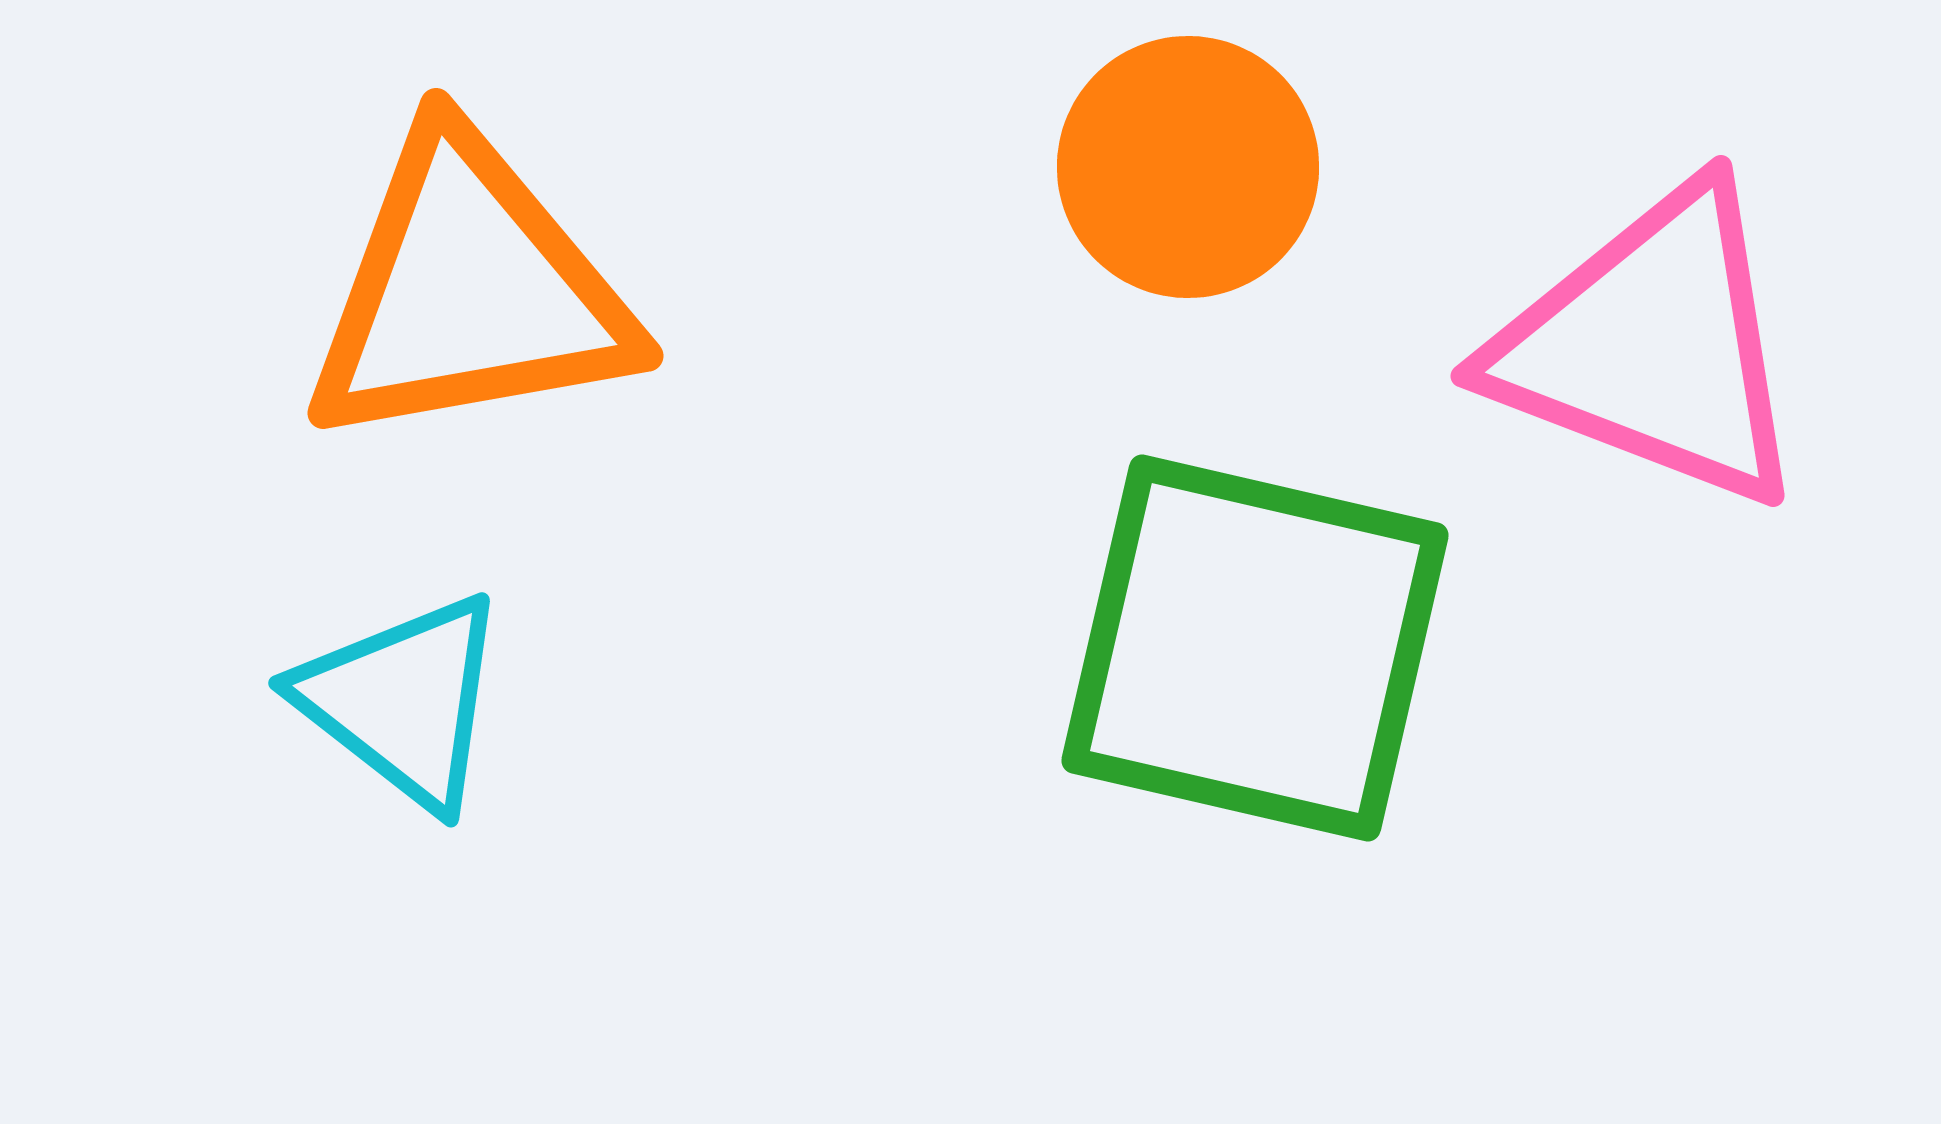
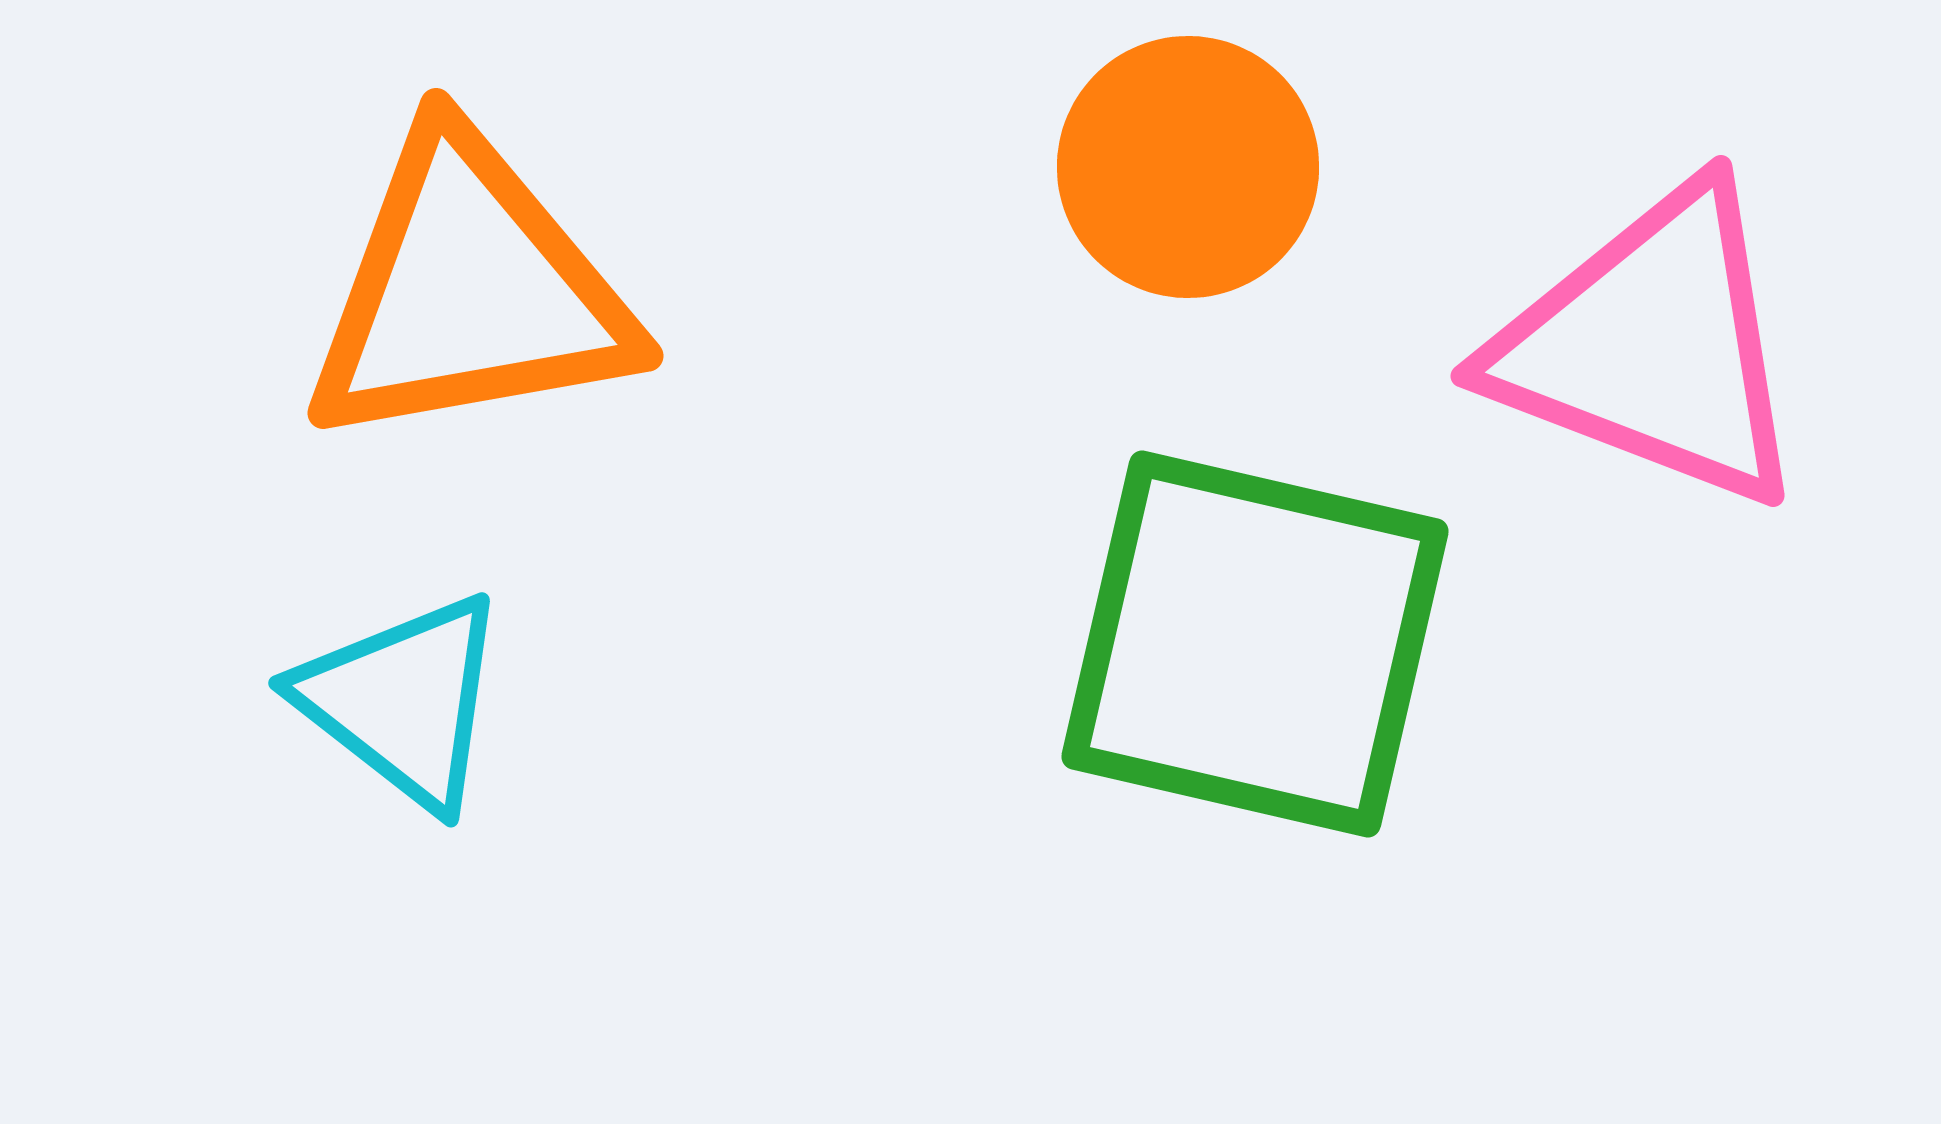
green square: moved 4 px up
